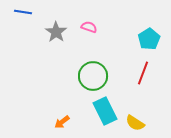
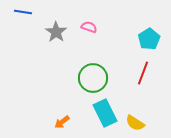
green circle: moved 2 px down
cyan rectangle: moved 2 px down
